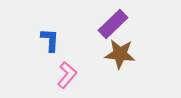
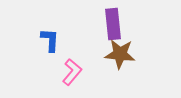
purple rectangle: rotated 52 degrees counterclockwise
pink L-shape: moved 5 px right, 3 px up
